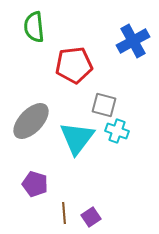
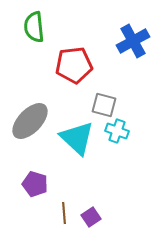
gray ellipse: moved 1 px left
cyan triangle: rotated 24 degrees counterclockwise
